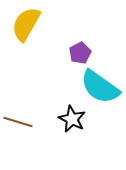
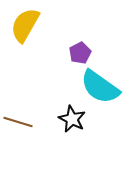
yellow semicircle: moved 1 px left, 1 px down
